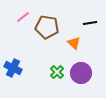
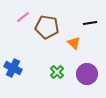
purple circle: moved 6 px right, 1 px down
